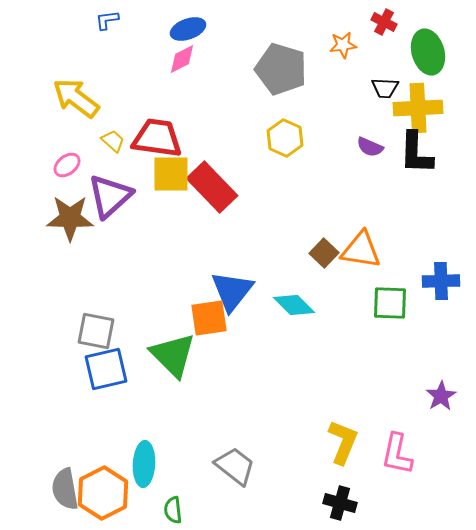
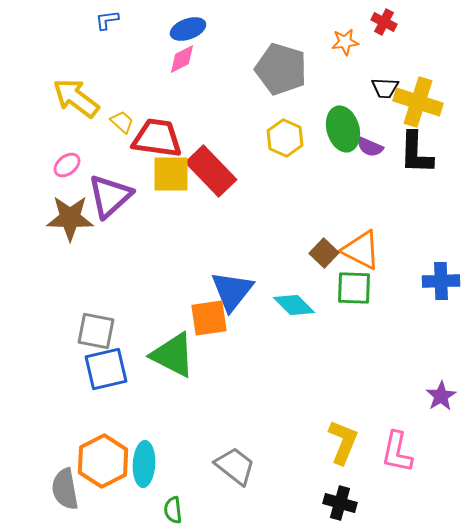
orange star: moved 2 px right, 3 px up
green ellipse: moved 85 px left, 77 px down
yellow cross: moved 6 px up; rotated 21 degrees clockwise
yellow trapezoid: moved 9 px right, 19 px up
red rectangle: moved 1 px left, 16 px up
orange triangle: rotated 18 degrees clockwise
green square: moved 36 px left, 15 px up
green triangle: rotated 18 degrees counterclockwise
pink L-shape: moved 2 px up
orange hexagon: moved 32 px up
